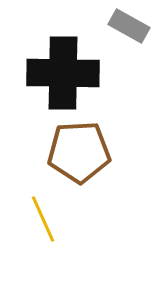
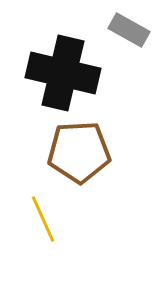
gray rectangle: moved 4 px down
black cross: rotated 12 degrees clockwise
